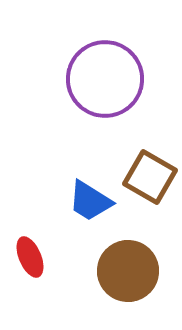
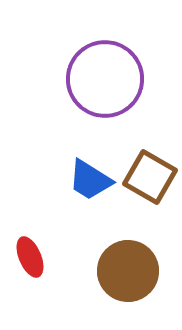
blue trapezoid: moved 21 px up
